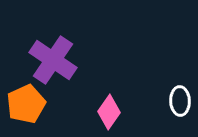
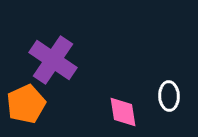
white ellipse: moved 11 px left, 5 px up
pink diamond: moved 14 px right; rotated 44 degrees counterclockwise
